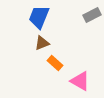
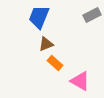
brown triangle: moved 4 px right, 1 px down
